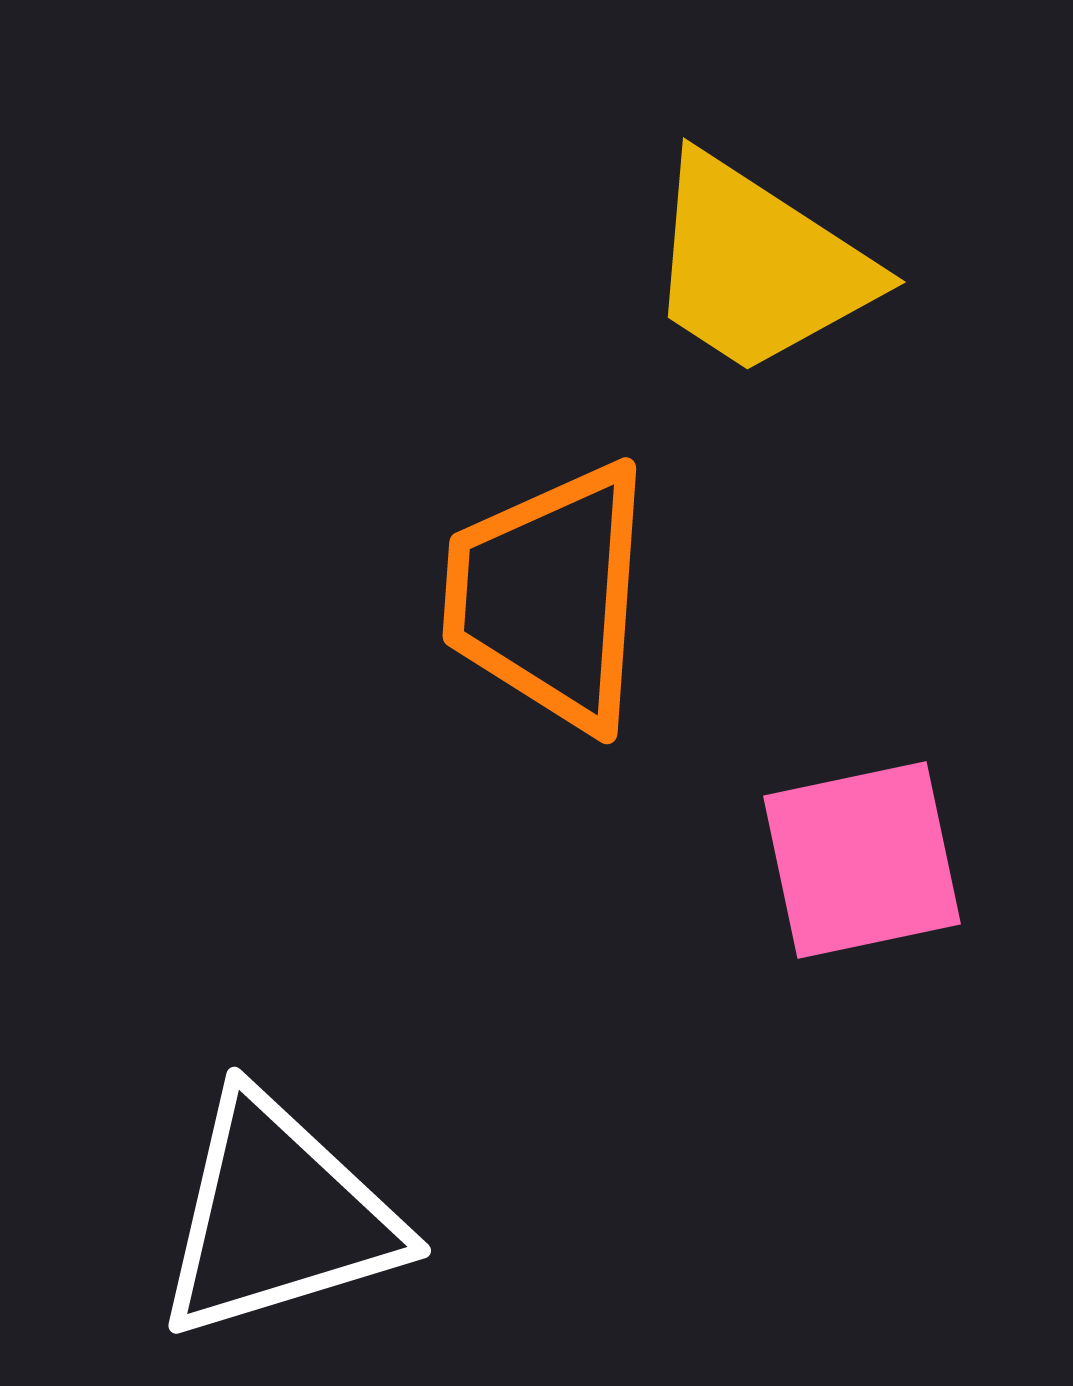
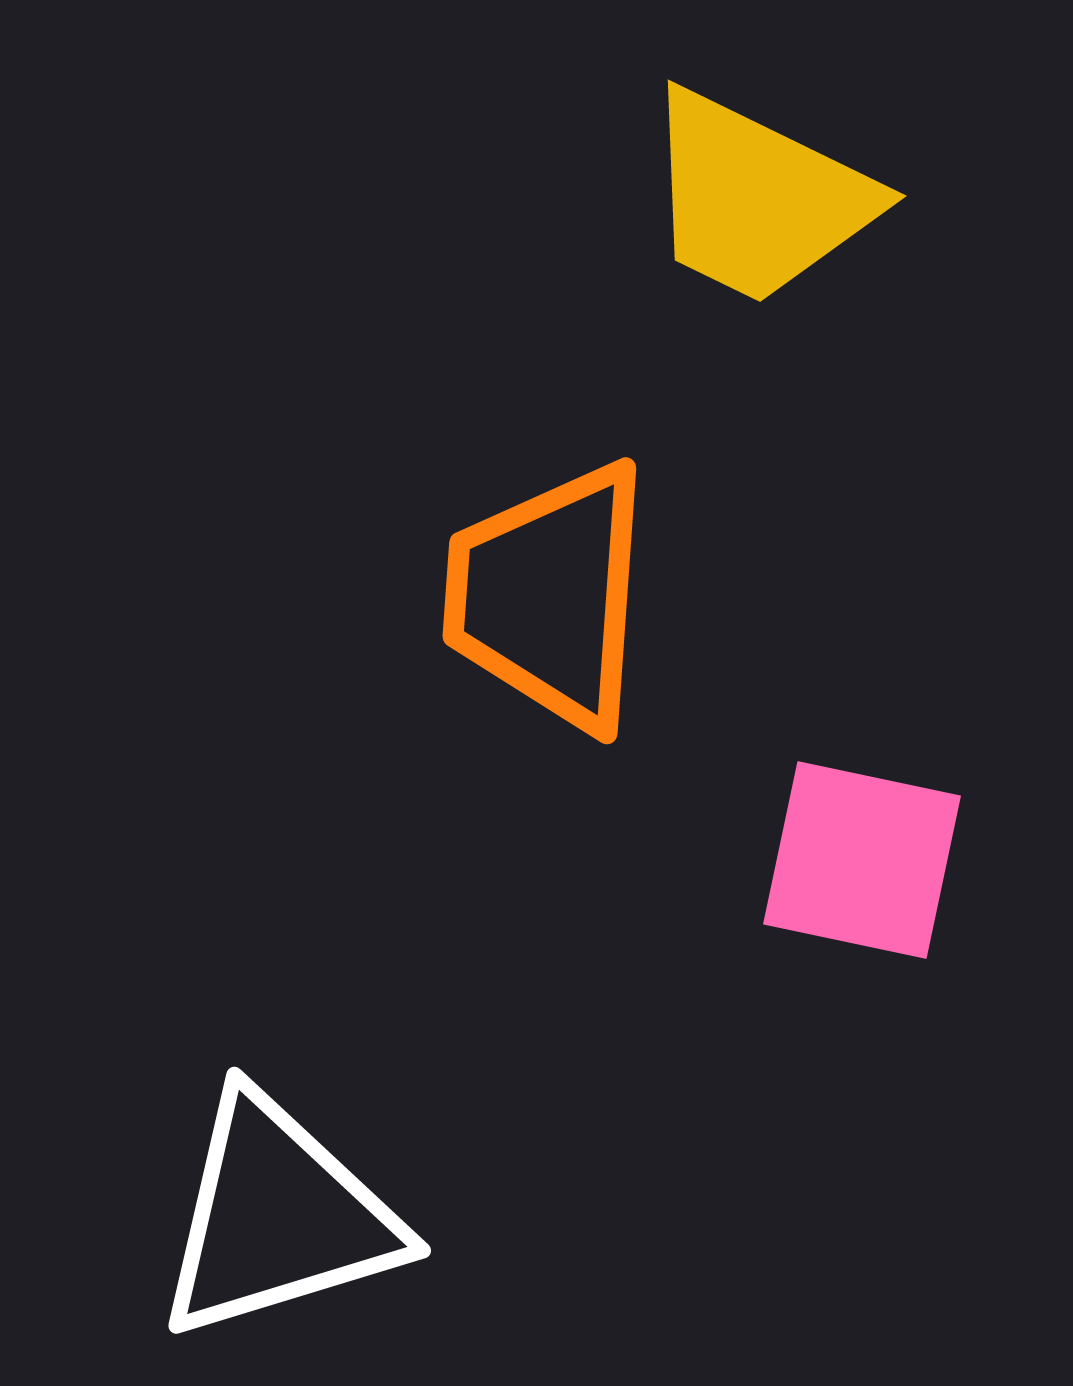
yellow trapezoid: moved 68 px up; rotated 7 degrees counterclockwise
pink square: rotated 24 degrees clockwise
